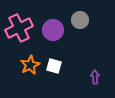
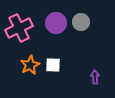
gray circle: moved 1 px right, 2 px down
purple circle: moved 3 px right, 7 px up
white square: moved 1 px left, 1 px up; rotated 14 degrees counterclockwise
